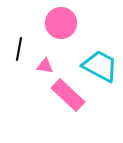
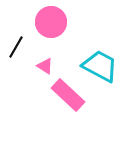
pink circle: moved 10 px left, 1 px up
black line: moved 3 px left, 2 px up; rotated 20 degrees clockwise
pink triangle: rotated 24 degrees clockwise
